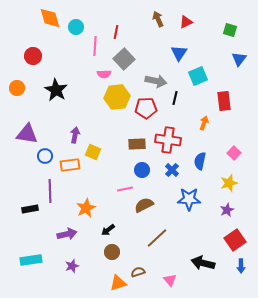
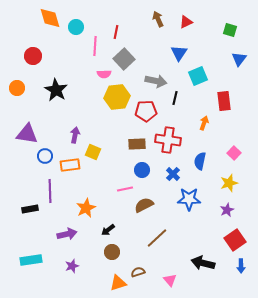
red pentagon at (146, 108): moved 3 px down
blue cross at (172, 170): moved 1 px right, 4 px down
